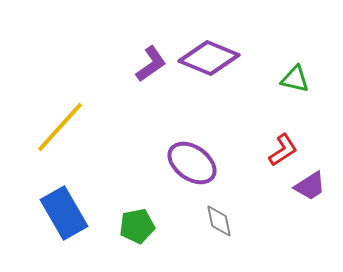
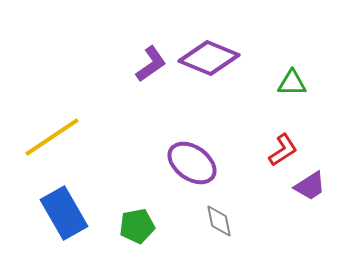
green triangle: moved 3 px left, 4 px down; rotated 12 degrees counterclockwise
yellow line: moved 8 px left, 10 px down; rotated 14 degrees clockwise
